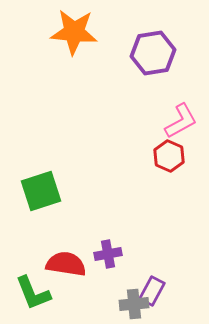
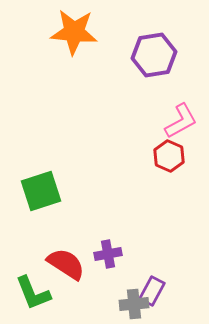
purple hexagon: moved 1 px right, 2 px down
red semicircle: rotated 24 degrees clockwise
